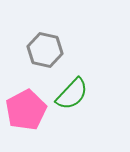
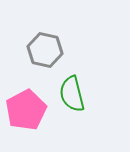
green semicircle: rotated 123 degrees clockwise
